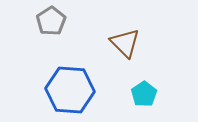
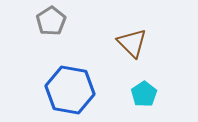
brown triangle: moved 7 px right
blue hexagon: rotated 6 degrees clockwise
